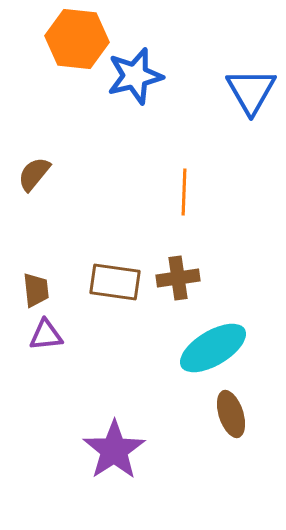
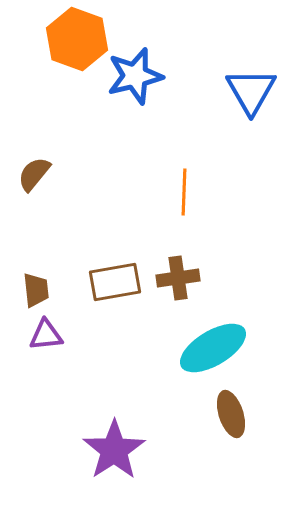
orange hexagon: rotated 14 degrees clockwise
brown rectangle: rotated 18 degrees counterclockwise
